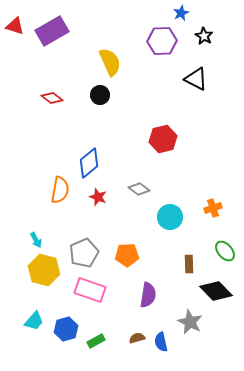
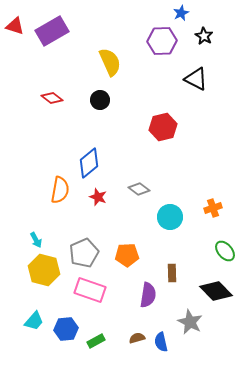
black circle: moved 5 px down
red hexagon: moved 12 px up
brown rectangle: moved 17 px left, 9 px down
blue hexagon: rotated 10 degrees clockwise
